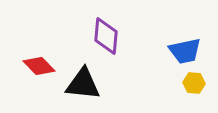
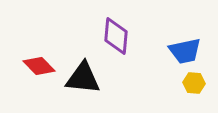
purple diamond: moved 10 px right
black triangle: moved 6 px up
